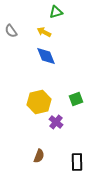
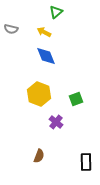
green triangle: rotated 24 degrees counterclockwise
gray semicircle: moved 2 px up; rotated 40 degrees counterclockwise
yellow hexagon: moved 8 px up; rotated 25 degrees counterclockwise
black rectangle: moved 9 px right
